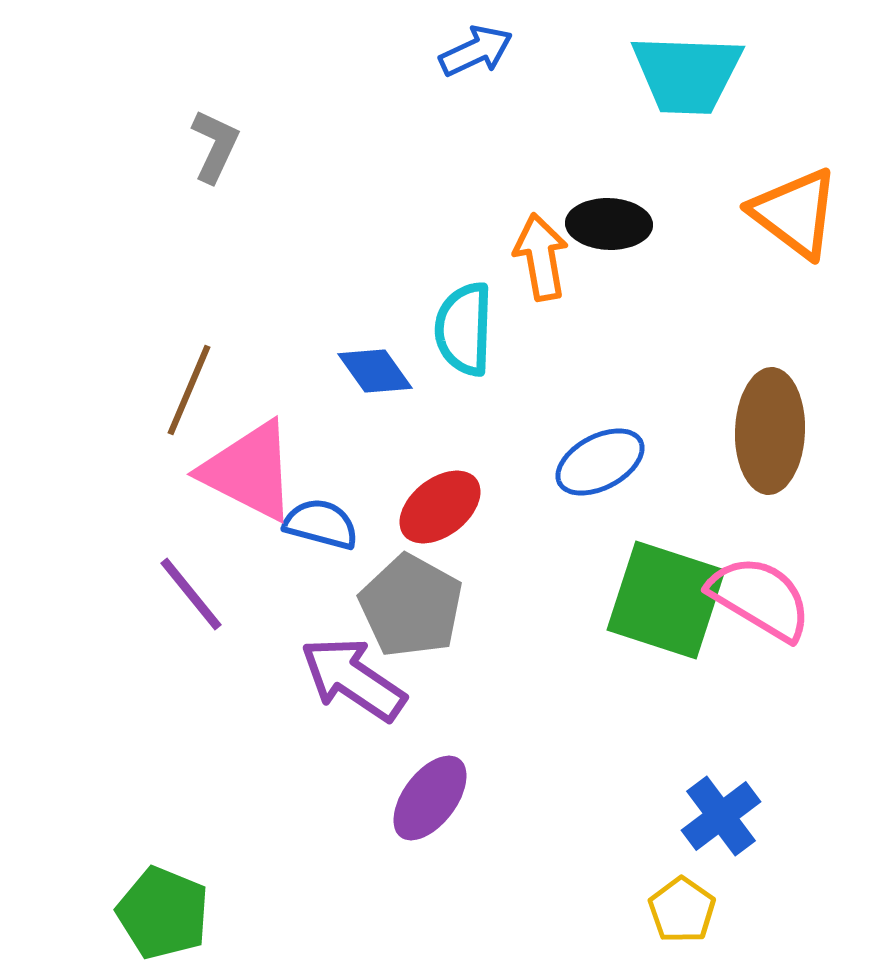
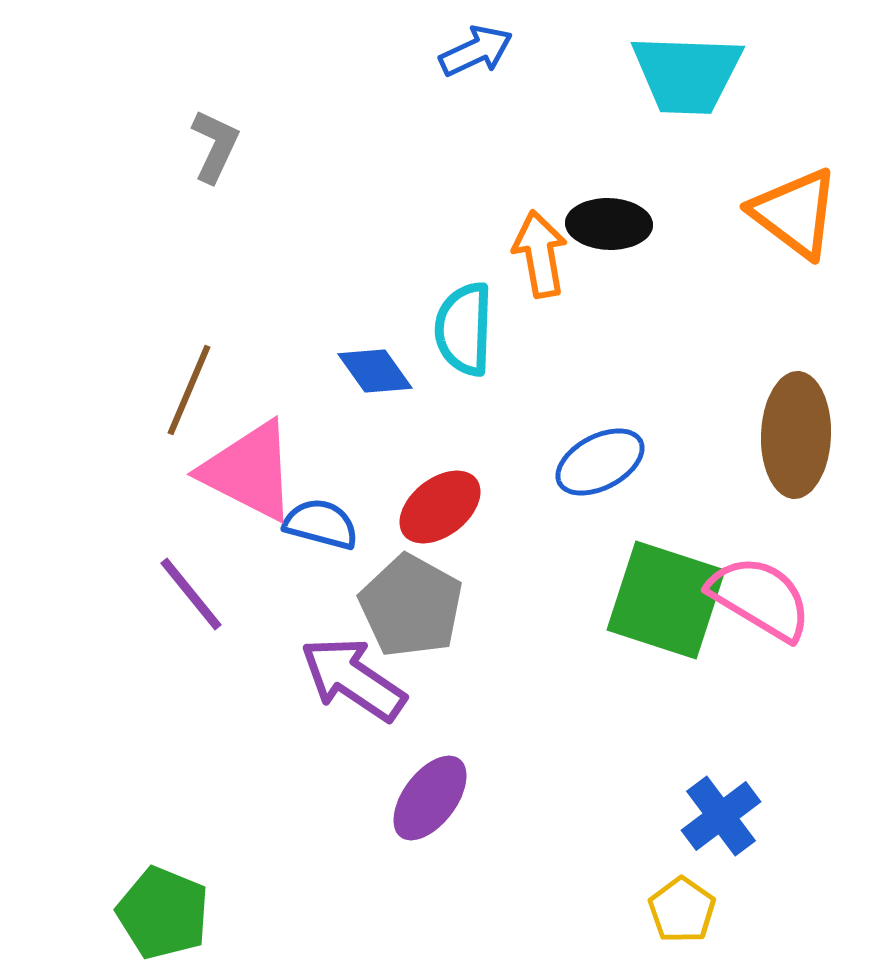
orange arrow: moved 1 px left, 3 px up
brown ellipse: moved 26 px right, 4 px down
